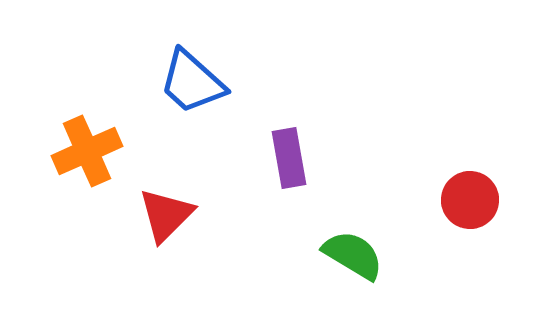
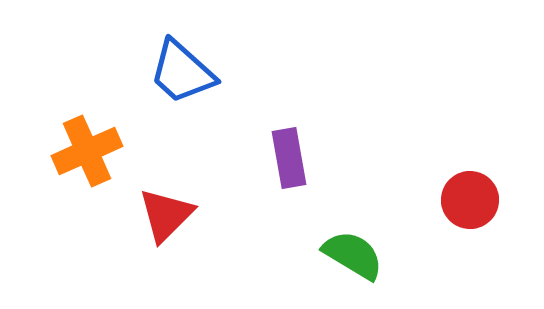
blue trapezoid: moved 10 px left, 10 px up
